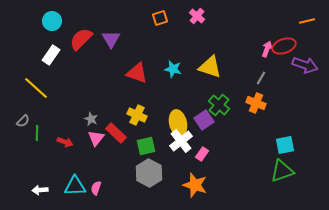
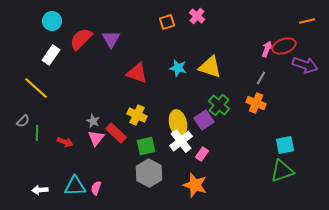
orange square: moved 7 px right, 4 px down
cyan star: moved 5 px right, 1 px up
gray star: moved 2 px right, 2 px down
